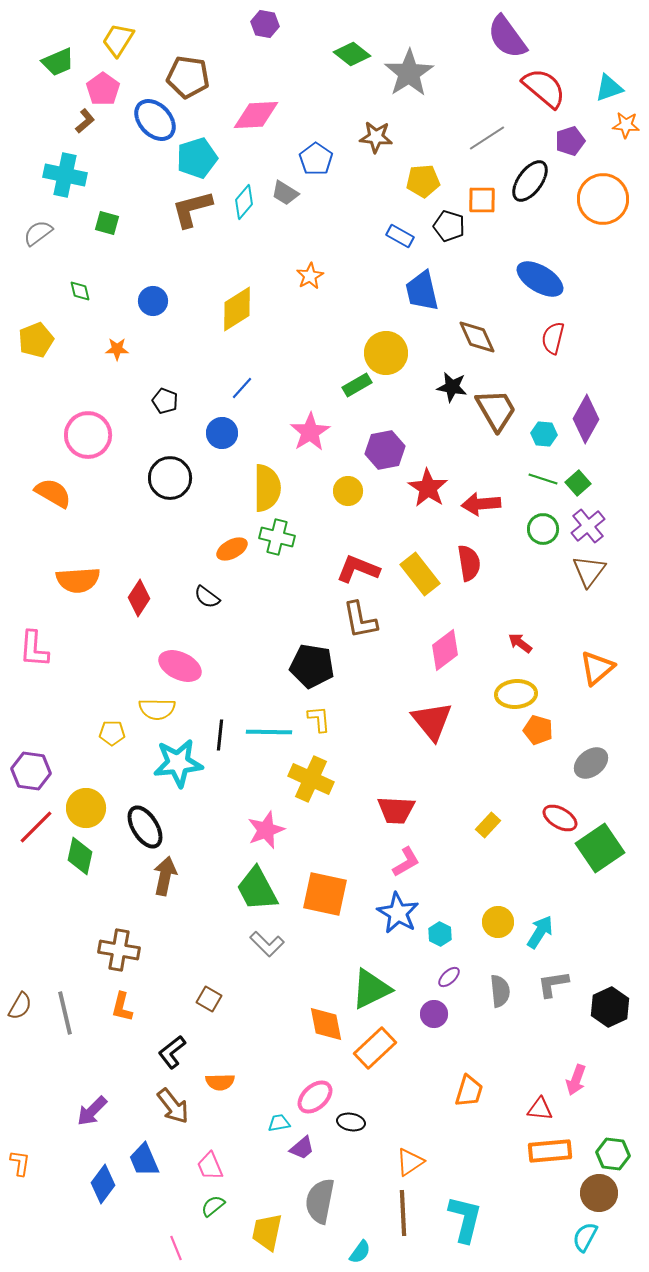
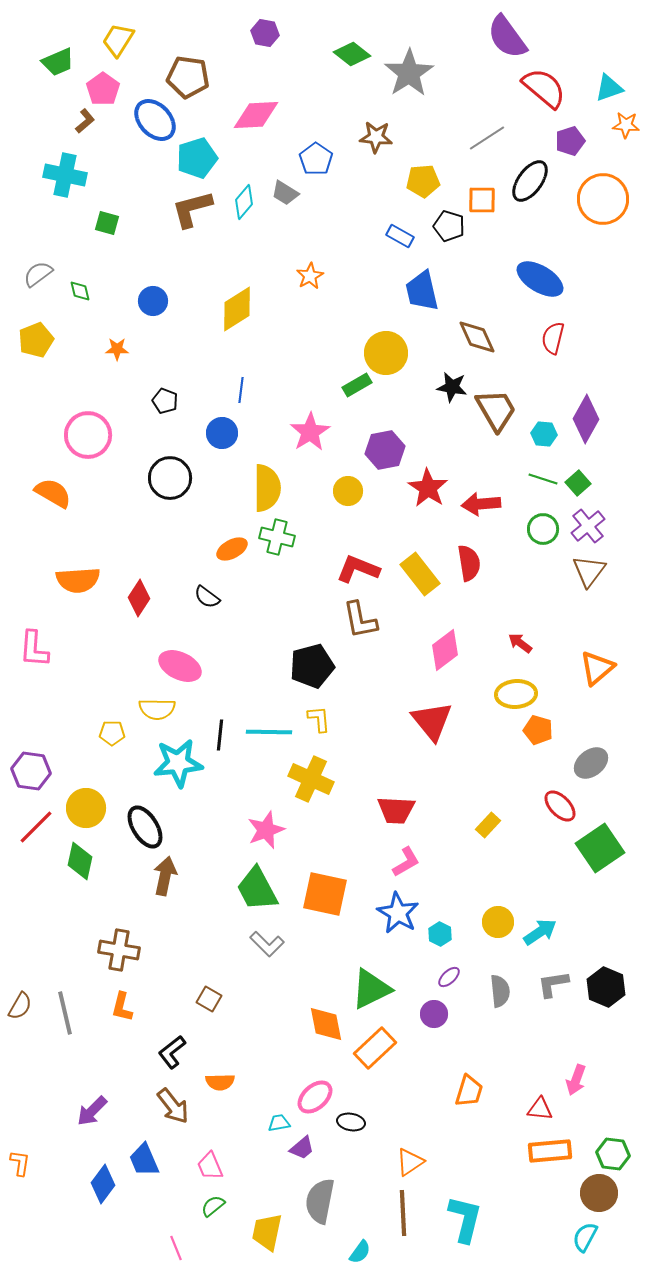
purple hexagon at (265, 24): moved 9 px down
gray semicircle at (38, 233): moved 41 px down
blue line at (242, 388): moved 1 px left, 2 px down; rotated 35 degrees counterclockwise
black pentagon at (312, 666): rotated 24 degrees counterclockwise
red ellipse at (560, 818): moved 12 px up; rotated 16 degrees clockwise
green diamond at (80, 856): moved 5 px down
cyan arrow at (540, 932): rotated 24 degrees clockwise
black hexagon at (610, 1007): moved 4 px left, 20 px up; rotated 12 degrees counterclockwise
